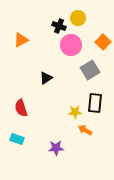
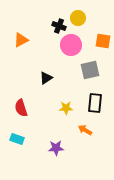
orange square: moved 1 px up; rotated 35 degrees counterclockwise
gray square: rotated 18 degrees clockwise
yellow star: moved 9 px left, 4 px up
